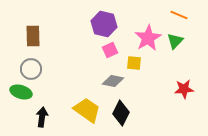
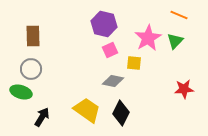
black arrow: rotated 24 degrees clockwise
